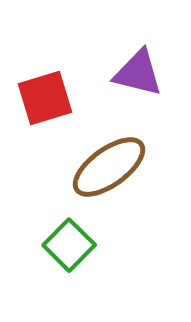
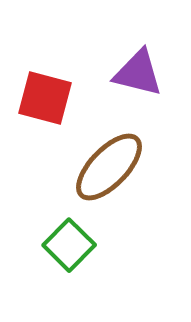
red square: rotated 32 degrees clockwise
brown ellipse: rotated 10 degrees counterclockwise
